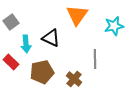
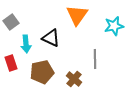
red rectangle: moved 1 px down; rotated 28 degrees clockwise
